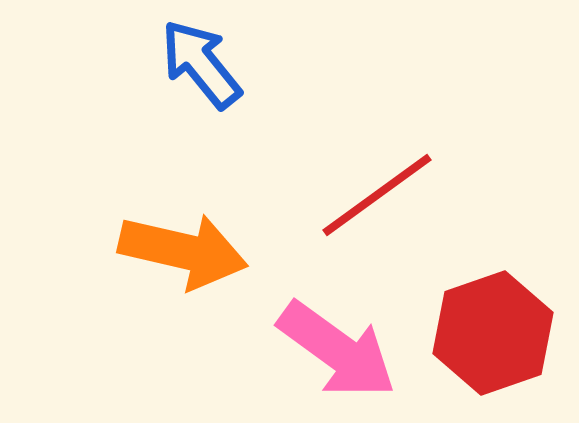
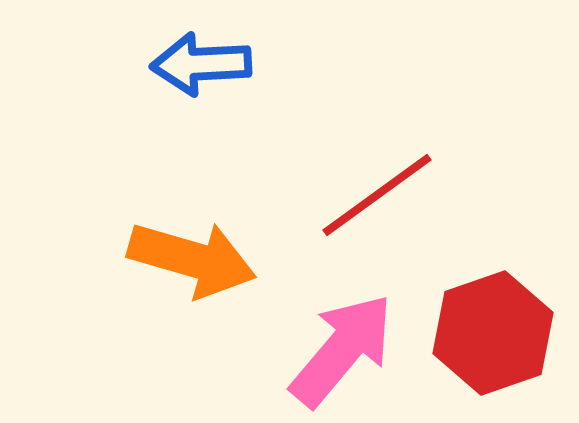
blue arrow: rotated 54 degrees counterclockwise
orange arrow: moved 9 px right, 8 px down; rotated 3 degrees clockwise
pink arrow: moved 5 px right; rotated 86 degrees counterclockwise
